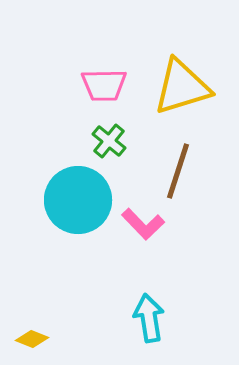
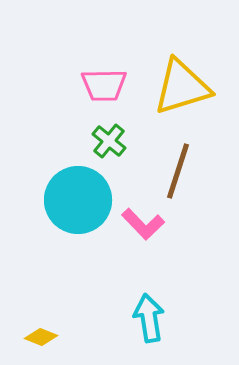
yellow diamond: moved 9 px right, 2 px up
